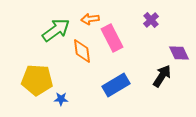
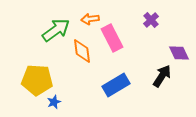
blue star: moved 7 px left, 3 px down; rotated 24 degrees counterclockwise
